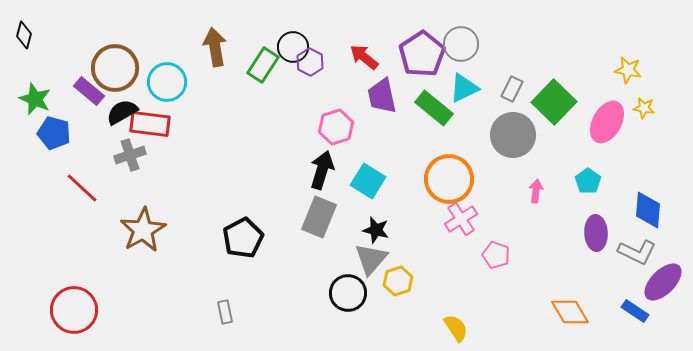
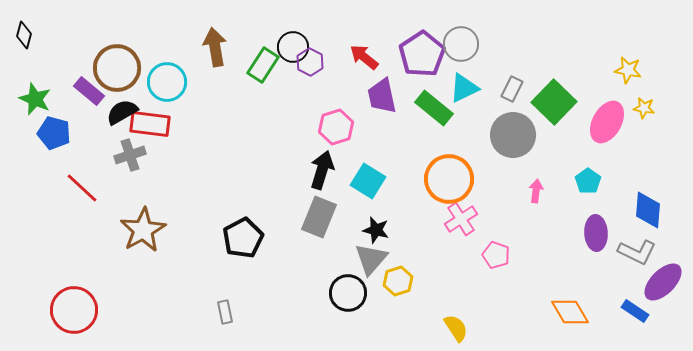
brown circle at (115, 68): moved 2 px right
